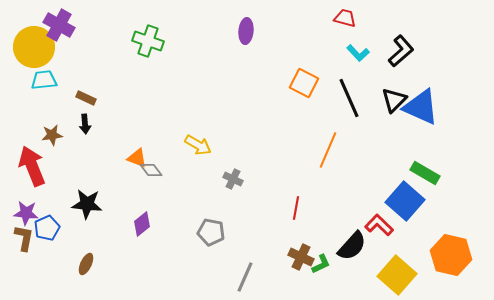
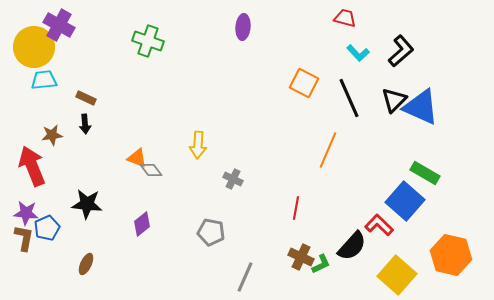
purple ellipse: moved 3 px left, 4 px up
yellow arrow: rotated 64 degrees clockwise
